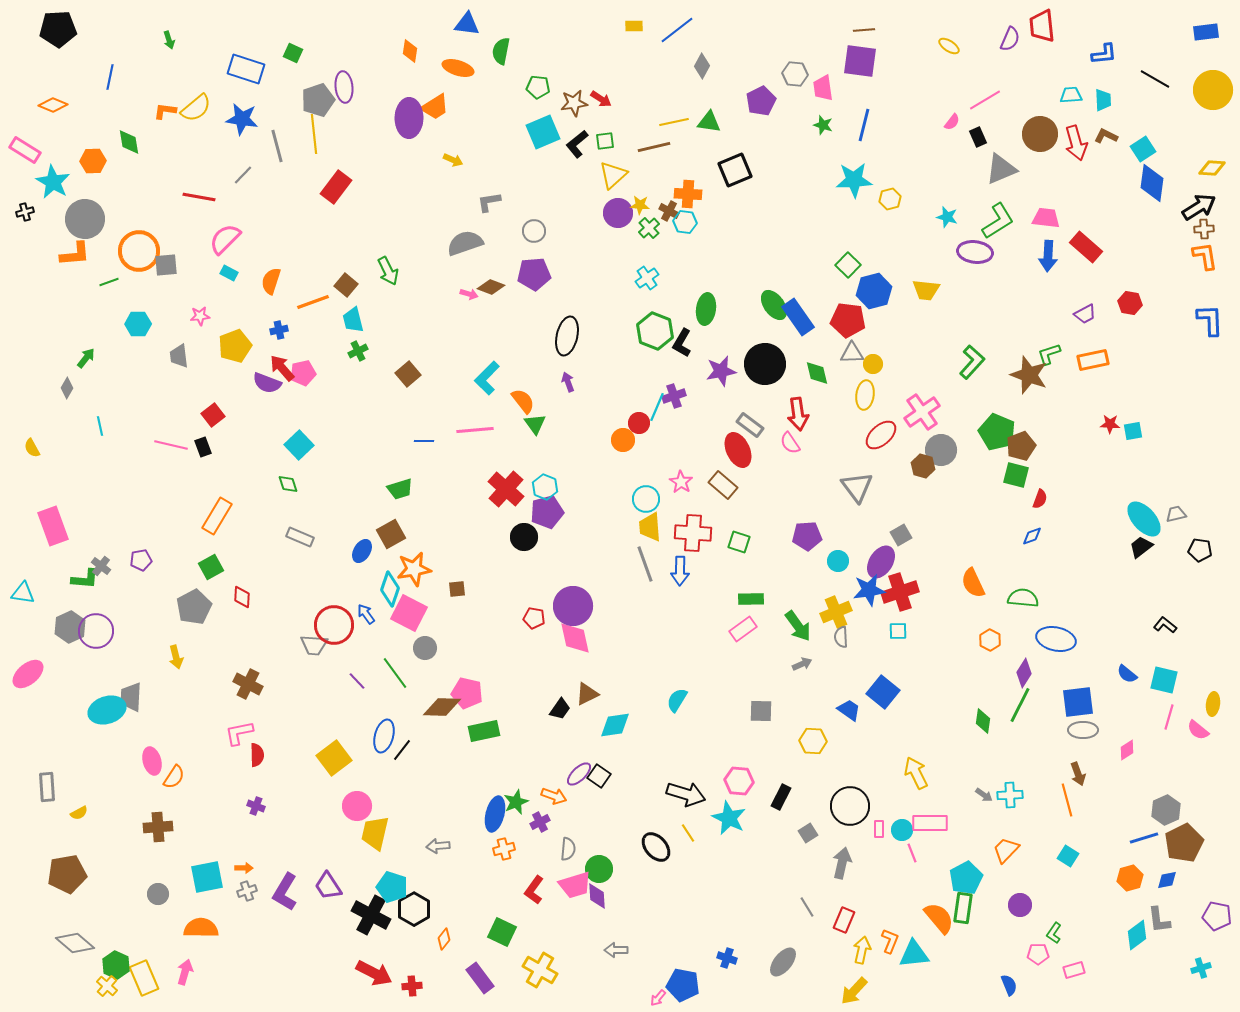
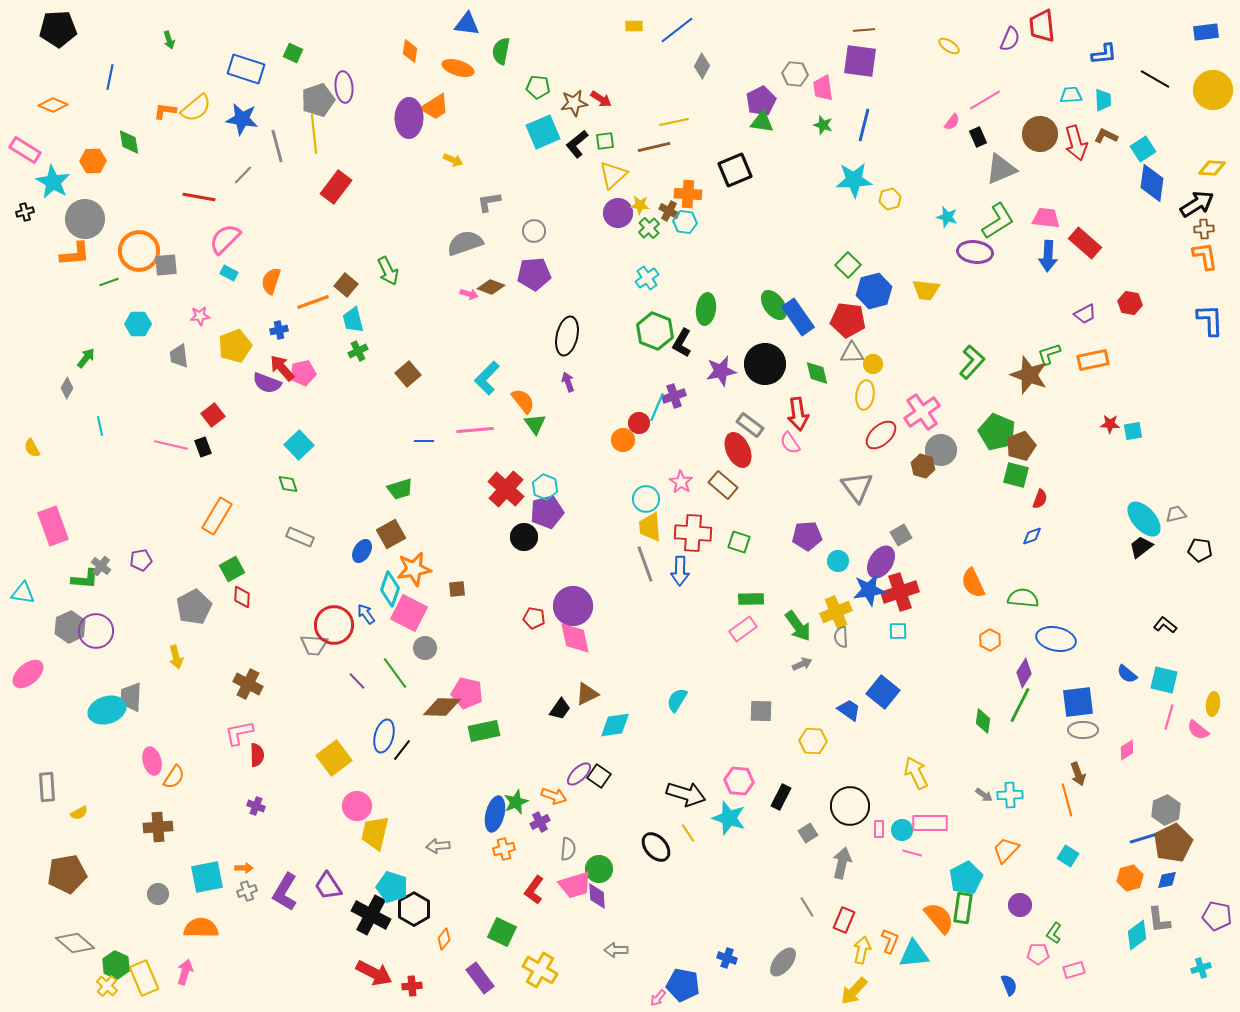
green triangle at (709, 122): moved 53 px right
black arrow at (1199, 207): moved 2 px left, 3 px up
red rectangle at (1086, 247): moved 1 px left, 4 px up
green square at (211, 567): moved 21 px right, 2 px down
cyan star at (729, 818): rotated 8 degrees counterclockwise
brown pentagon at (1184, 843): moved 11 px left
pink line at (912, 853): rotated 54 degrees counterclockwise
